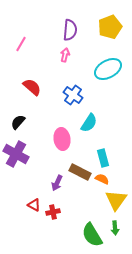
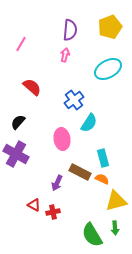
blue cross: moved 1 px right, 5 px down; rotated 18 degrees clockwise
yellow triangle: moved 1 px down; rotated 40 degrees clockwise
